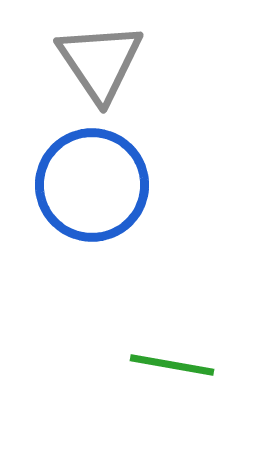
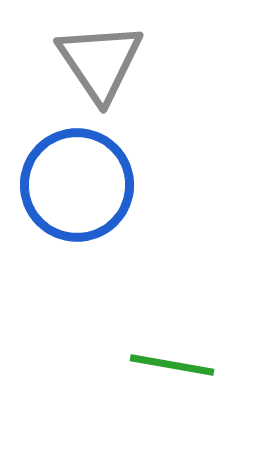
blue circle: moved 15 px left
